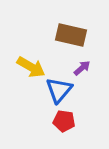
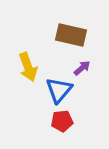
yellow arrow: moved 3 px left; rotated 40 degrees clockwise
red pentagon: moved 2 px left; rotated 15 degrees counterclockwise
